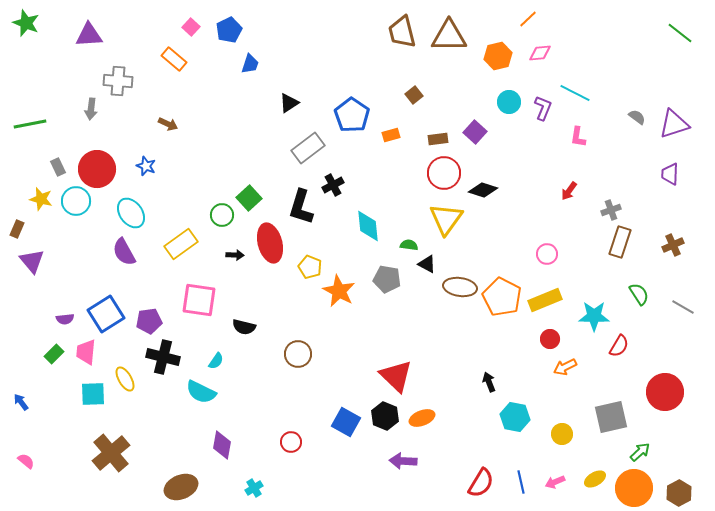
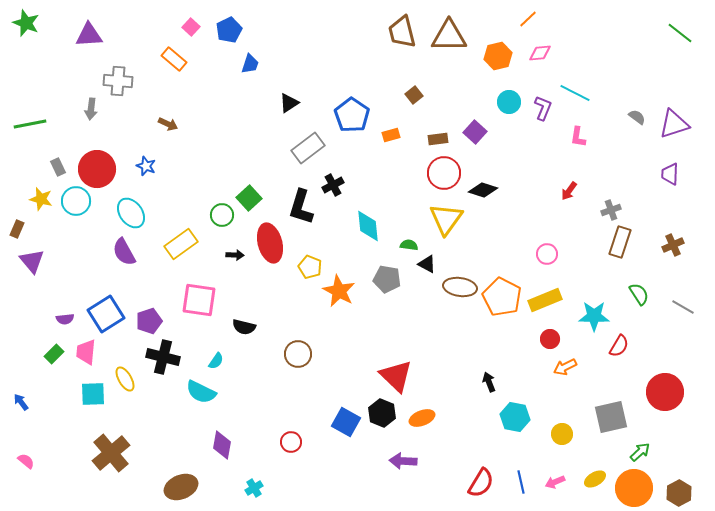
purple pentagon at (149, 321): rotated 10 degrees counterclockwise
black hexagon at (385, 416): moved 3 px left, 3 px up
